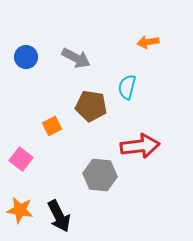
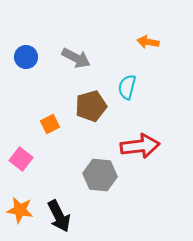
orange arrow: rotated 20 degrees clockwise
brown pentagon: rotated 24 degrees counterclockwise
orange square: moved 2 px left, 2 px up
